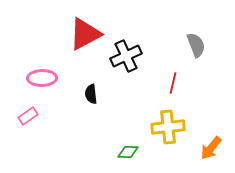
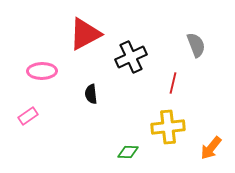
black cross: moved 5 px right, 1 px down
pink ellipse: moved 7 px up
